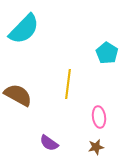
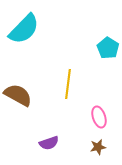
cyan pentagon: moved 1 px right, 5 px up
pink ellipse: rotated 10 degrees counterclockwise
purple semicircle: rotated 54 degrees counterclockwise
brown star: moved 2 px right
